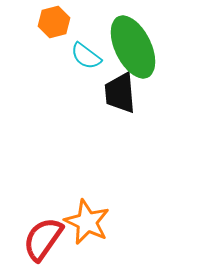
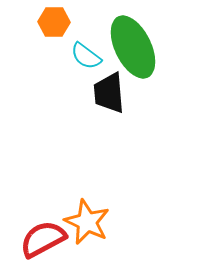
orange hexagon: rotated 16 degrees clockwise
black trapezoid: moved 11 px left
red semicircle: rotated 27 degrees clockwise
